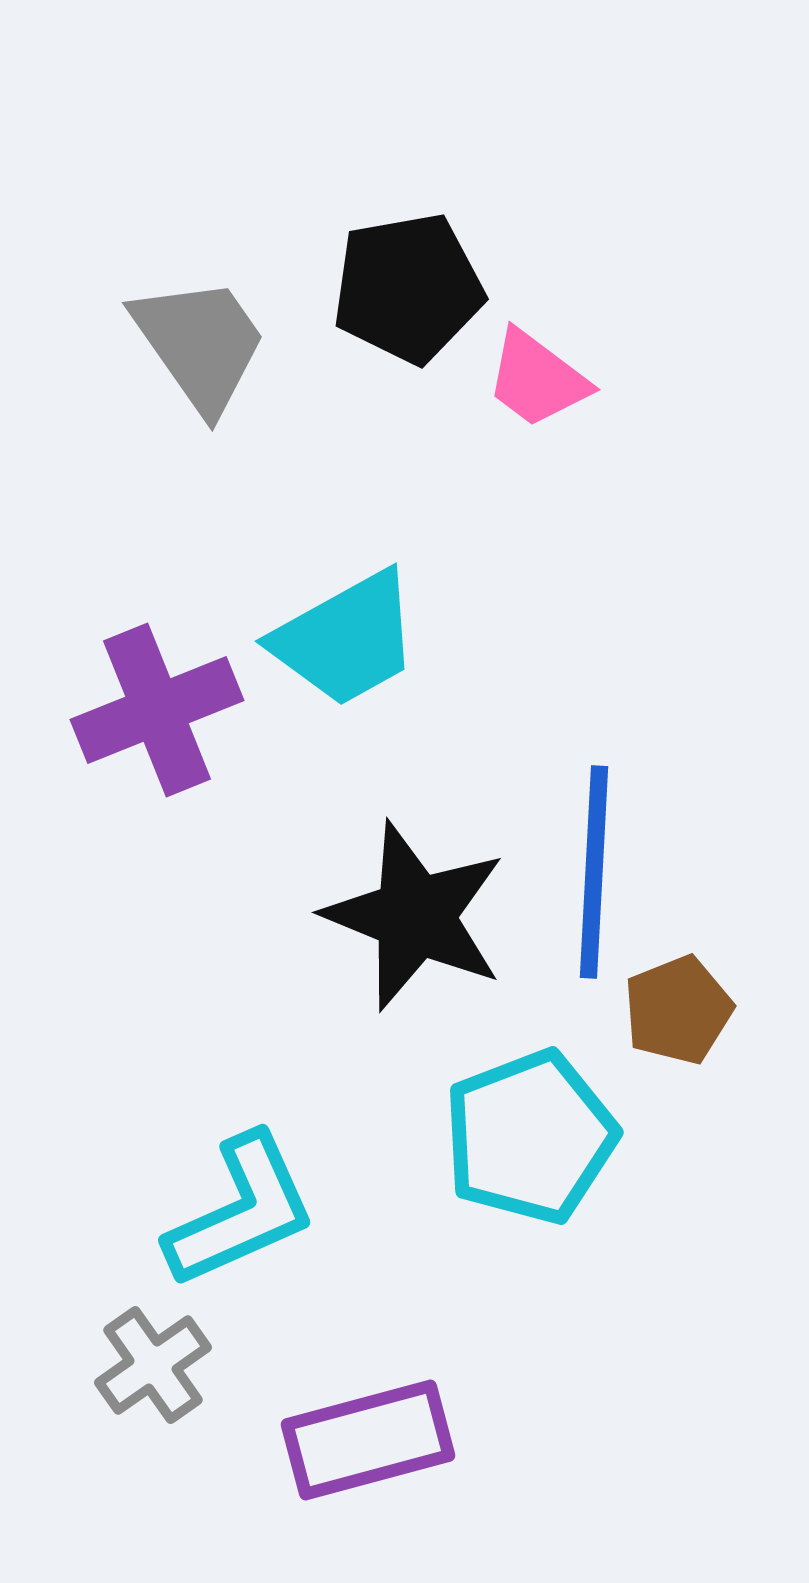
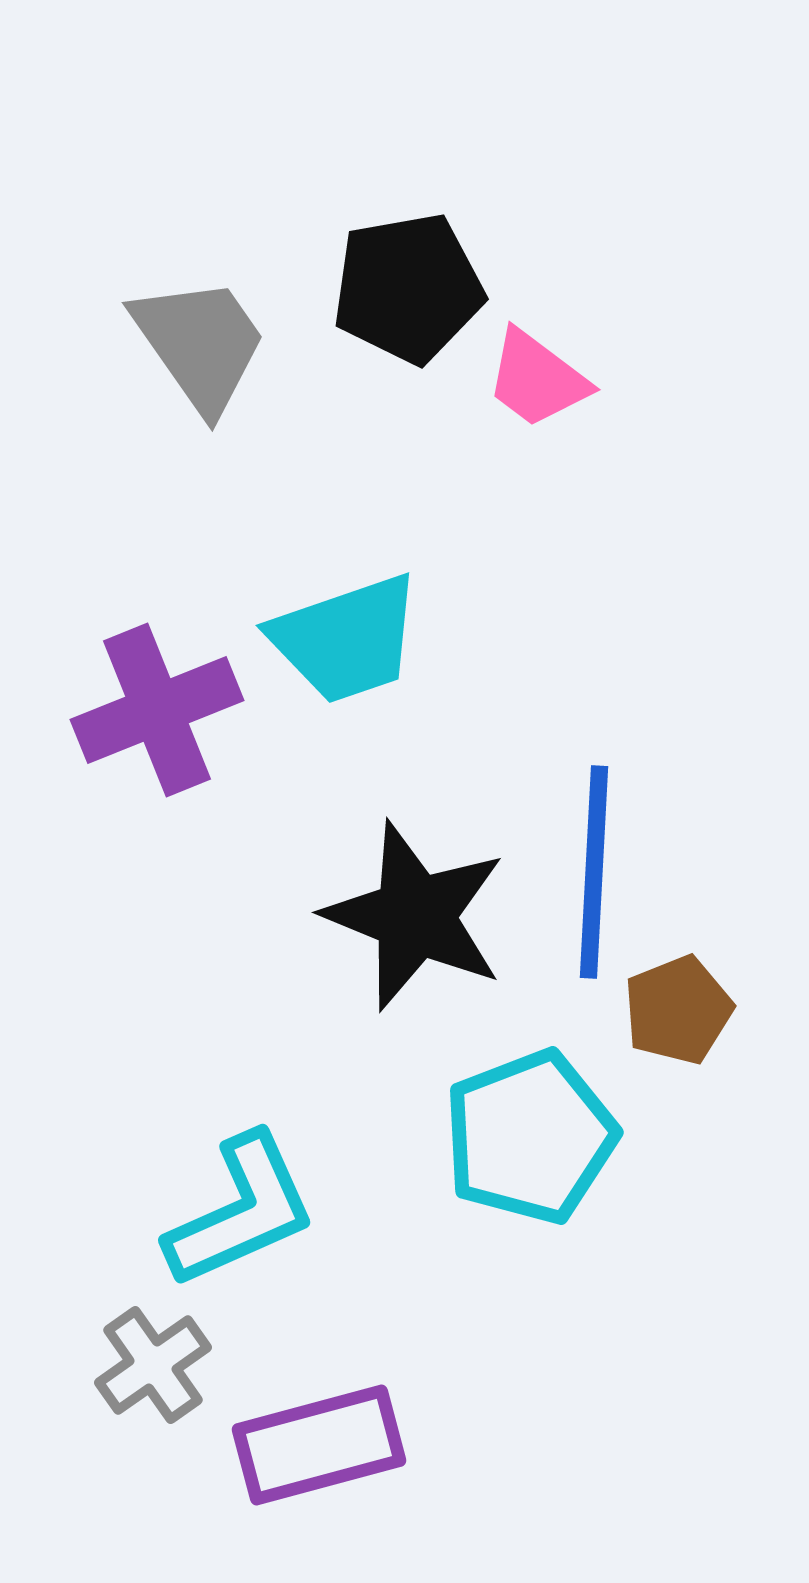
cyan trapezoid: rotated 10 degrees clockwise
purple rectangle: moved 49 px left, 5 px down
